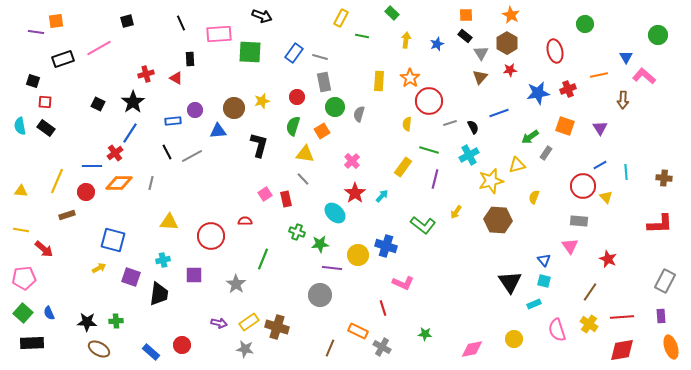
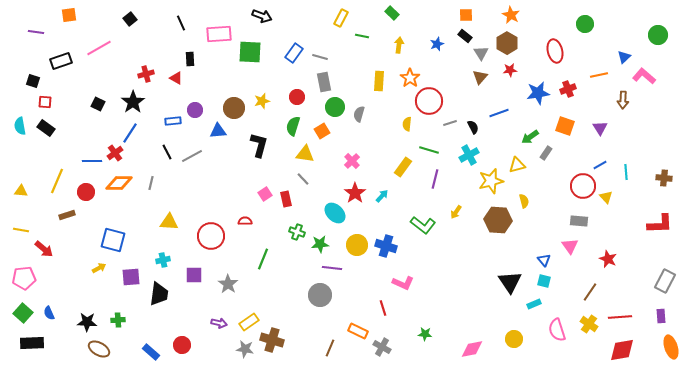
orange square at (56, 21): moved 13 px right, 6 px up
black square at (127, 21): moved 3 px right, 2 px up; rotated 24 degrees counterclockwise
yellow arrow at (406, 40): moved 7 px left, 5 px down
blue triangle at (626, 57): moved 2 px left; rotated 16 degrees clockwise
black rectangle at (63, 59): moved 2 px left, 2 px down
blue line at (92, 166): moved 5 px up
yellow semicircle at (534, 197): moved 10 px left, 4 px down; rotated 144 degrees clockwise
yellow circle at (358, 255): moved 1 px left, 10 px up
purple square at (131, 277): rotated 24 degrees counterclockwise
gray star at (236, 284): moved 8 px left
red line at (622, 317): moved 2 px left
green cross at (116, 321): moved 2 px right, 1 px up
brown cross at (277, 327): moved 5 px left, 13 px down
